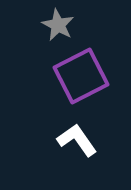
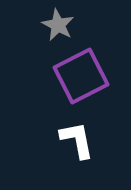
white L-shape: rotated 24 degrees clockwise
